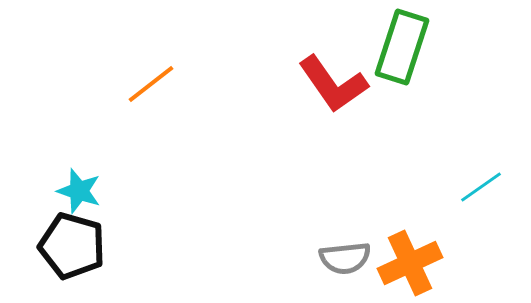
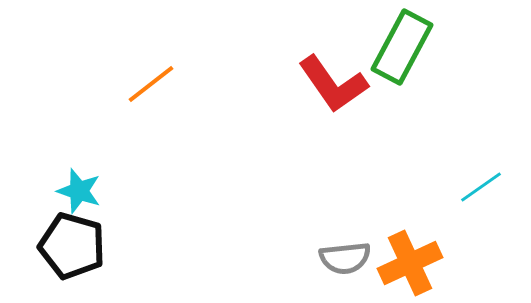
green rectangle: rotated 10 degrees clockwise
